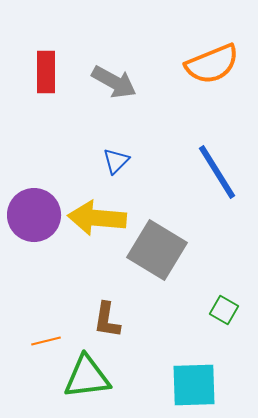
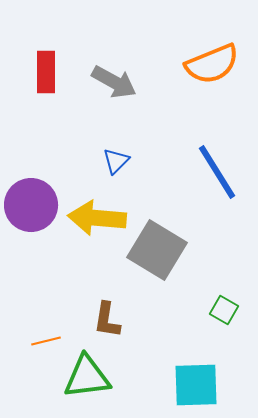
purple circle: moved 3 px left, 10 px up
cyan square: moved 2 px right
